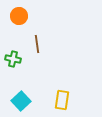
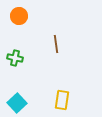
brown line: moved 19 px right
green cross: moved 2 px right, 1 px up
cyan square: moved 4 px left, 2 px down
